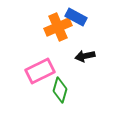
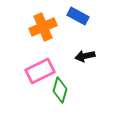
blue rectangle: moved 2 px right, 1 px up
orange cross: moved 15 px left
